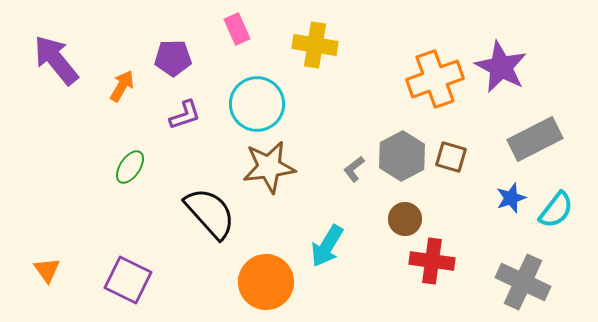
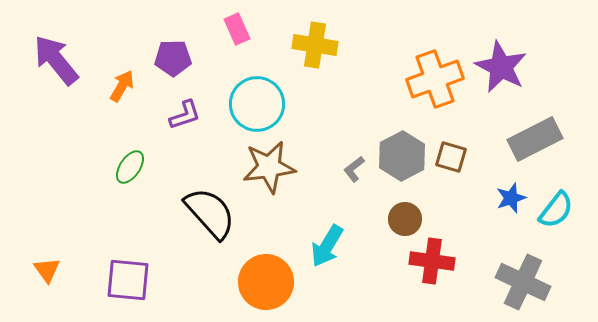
purple square: rotated 21 degrees counterclockwise
